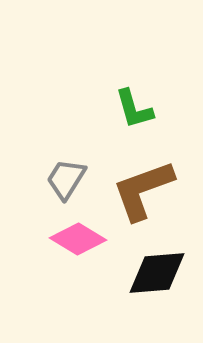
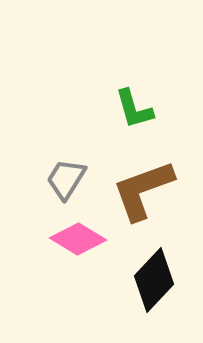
black diamond: moved 3 px left, 7 px down; rotated 42 degrees counterclockwise
